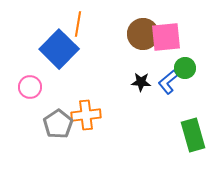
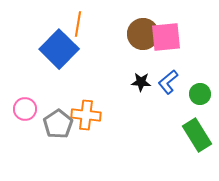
green circle: moved 15 px right, 26 px down
pink circle: moved 5 px left, 22 px down
orange cross: rotated 12 degrees clockwise
green rectangle: moved 4 px right; rotated 16 degrees counterclockwise
